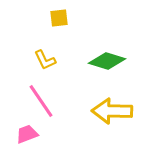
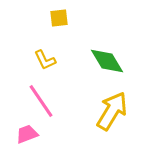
green diamond: rotated 42 degrees clockwise
yellow arrow: rotated 120 degrees clockwise
